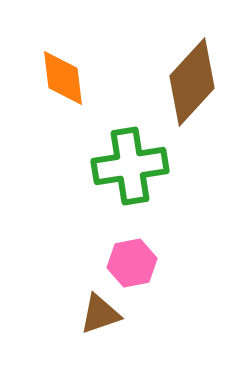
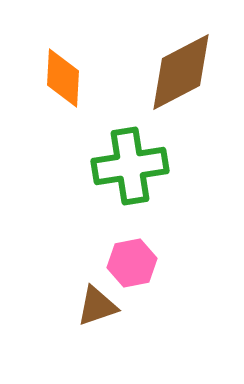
orange diamond: rotated 10 degrees clockwise
brown diamond: moved 11 px left, 10 px up; rotated 20 degrees clockwise
brown triangle: moved 3 px left, 8 px up
